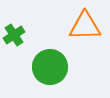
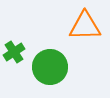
green cross: moved 17 px down
